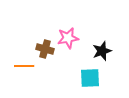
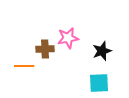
brown cross: rotated 18 degrees counterclockwise
cyan square: moved 9 px right, 5 px down
